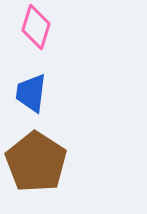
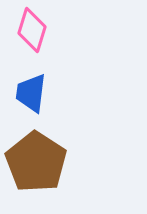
pink diamond: moved 4 px left, 3 px down
